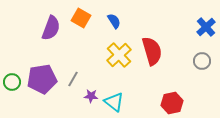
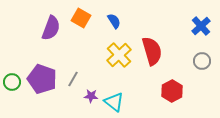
blue cross: moved 5 px left, 1 px up
purple pentagon: rotated 28 degrees clockwise
red hexagon: moved 12 px up; rotated 15 degrees counterclockwise
